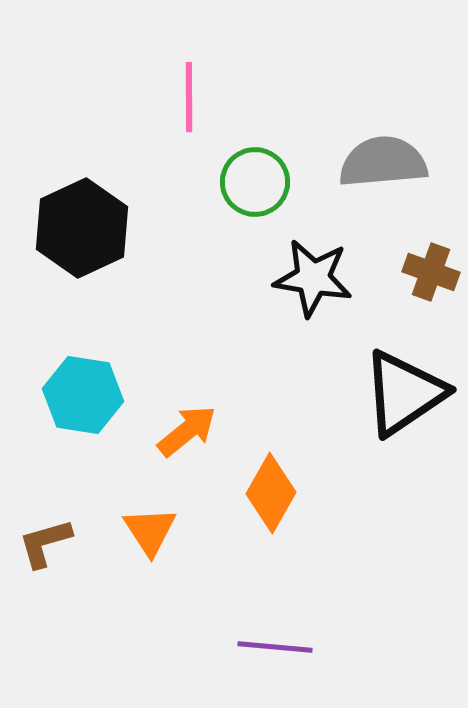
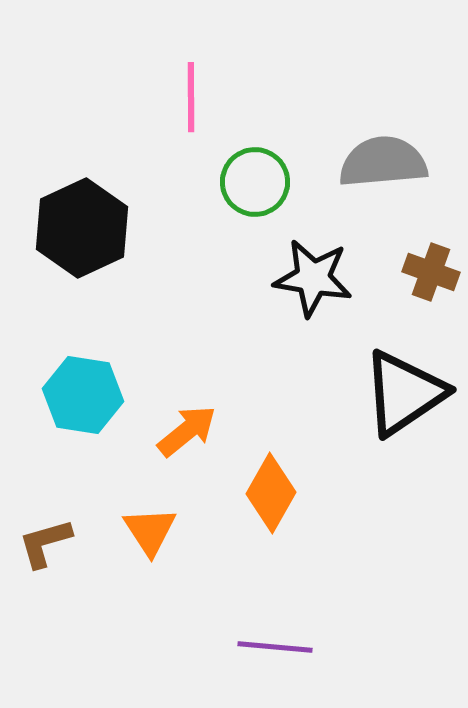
pink line: moved 2 px right
